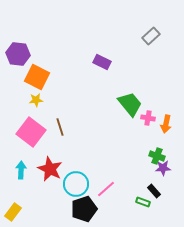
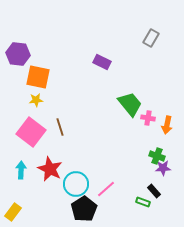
gray rectangle: moved 2 px down; rotated 18 degrees counterclockwise
orange square: moved 1 px right; rotated 15 degrees counterclockwise
orange arrow: moved 1 px right, 1 px down
black pentagon: rotated 15 degrees counterclockwise
